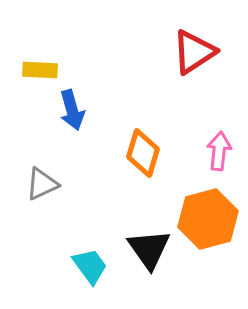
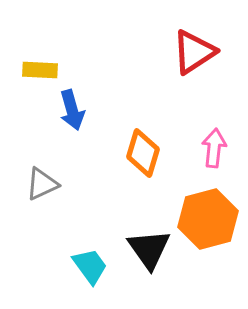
pink arrow: moved 5 px left, 3 px up
